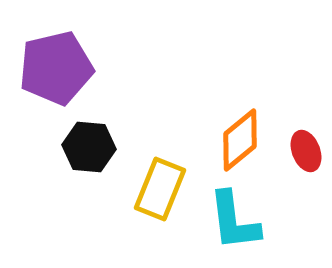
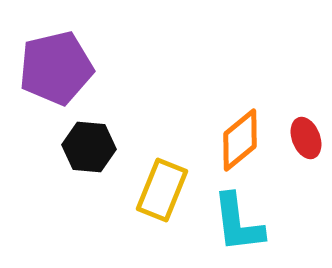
red ellipse: moved 13 px up
yellow rectangle: moved 2 px right, 1 px down
cyan L-shape: moved 4 px right, 2 px down
